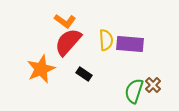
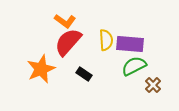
green semicircle: moved 25 px up; rotated 45 degrees clockwise
